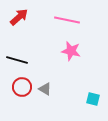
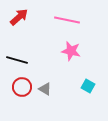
cyan square: moved 5 px left, 13 px up; rotated 16 degrees clockwise
